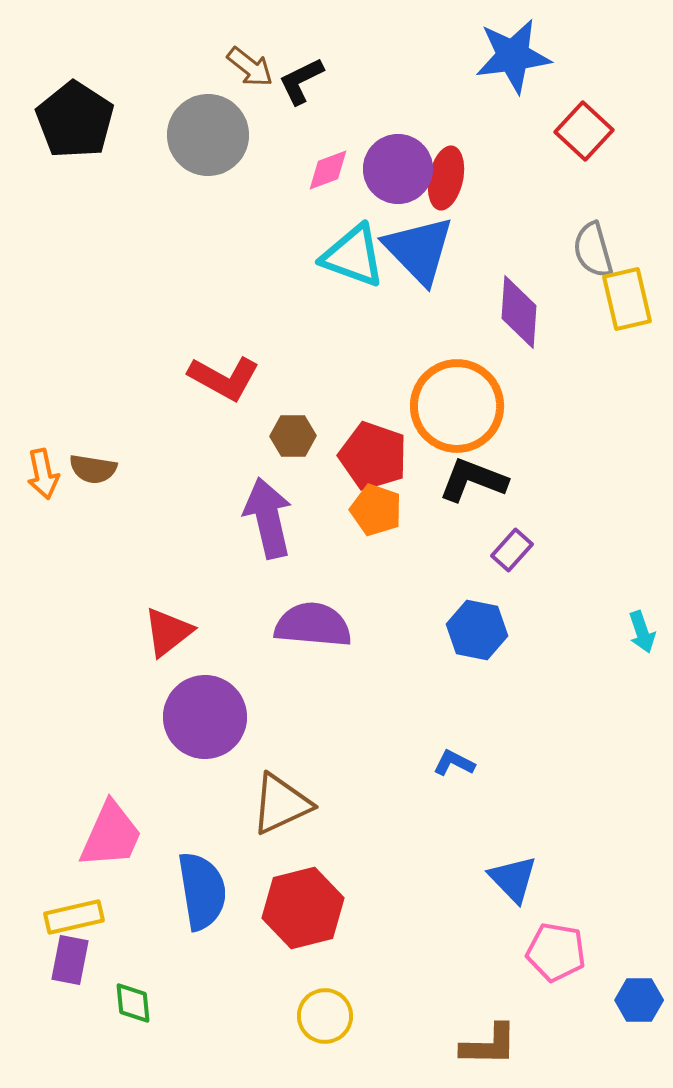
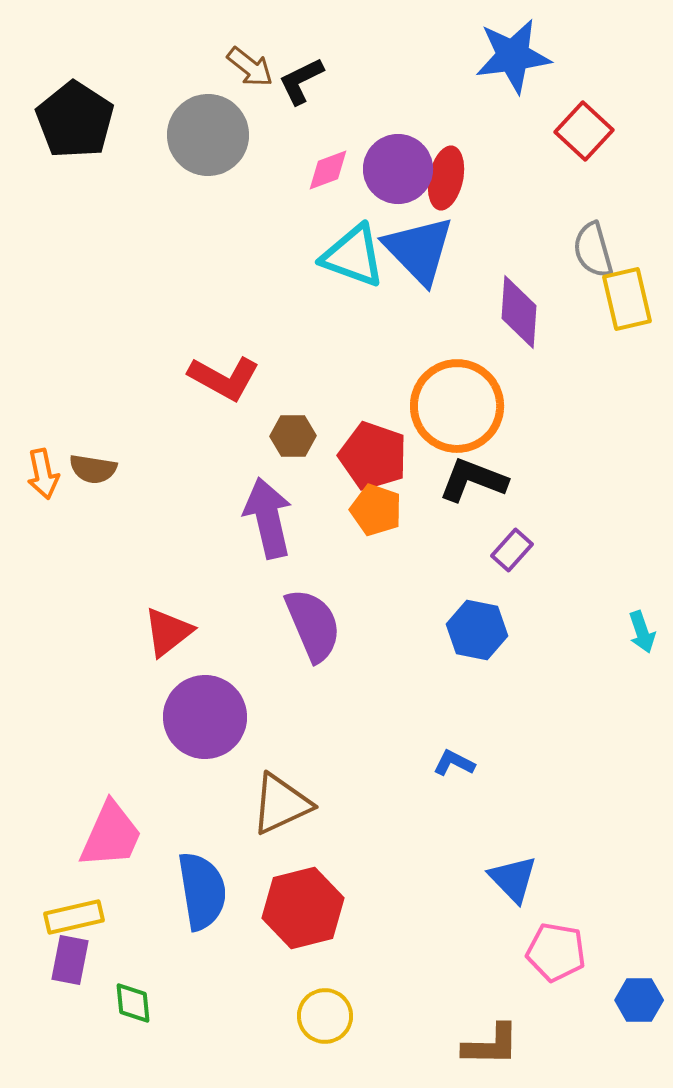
purple semicircle at (313, 625): rotated 62 degrees clockwise
brown L-shape at (489, 1045): moved 2 px right
